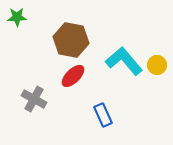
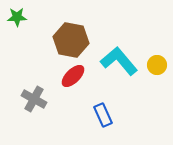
cyan L-shape: moved 5 px left
